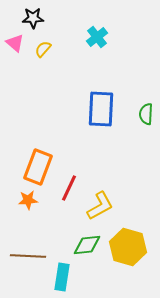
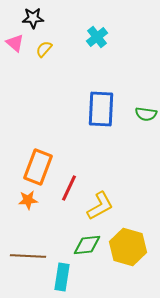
yellow semicircle: moved 1 px right
green semicircle: rotated 85 degrees counterclockwise
